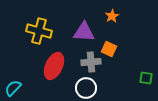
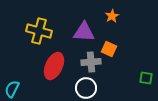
cyan semicircle: moved 1 px left, 1 px down; rotated 18 degrees counterclockwise
